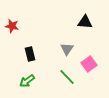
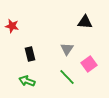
green arrow: rotated 56 degrees clockwise
